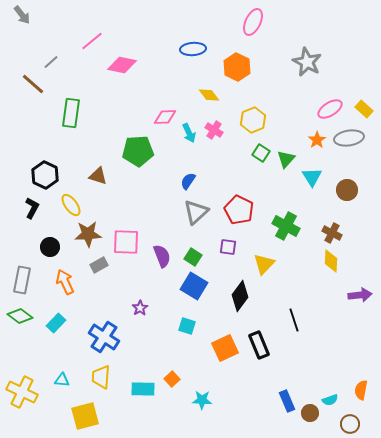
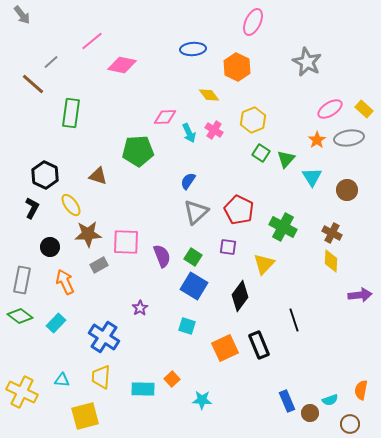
green cross at (286, 226): moved 3 px left, 1 px down
